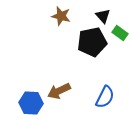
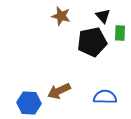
green rectangle: rotated 56 degrees clockwise
blue semicircle: rotated 115 degrees counterclockwise
blue hexagon: moved 2 px left
